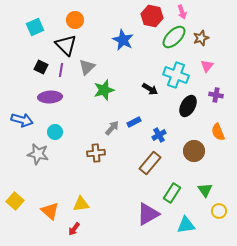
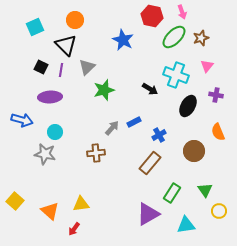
gray star: moved 7 px right
